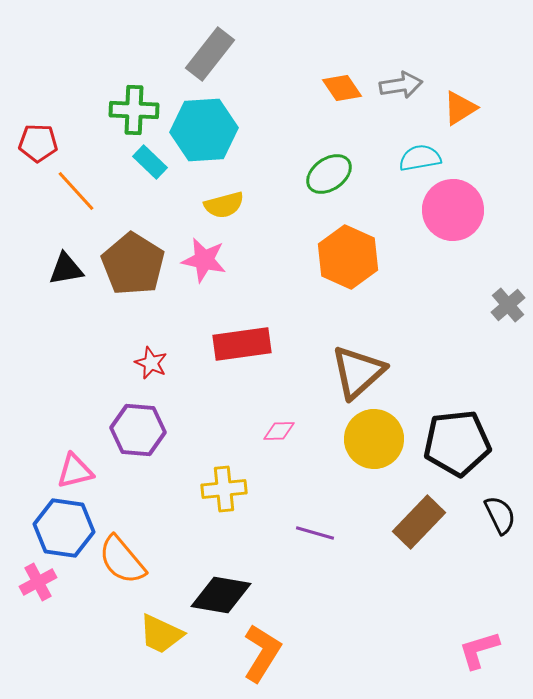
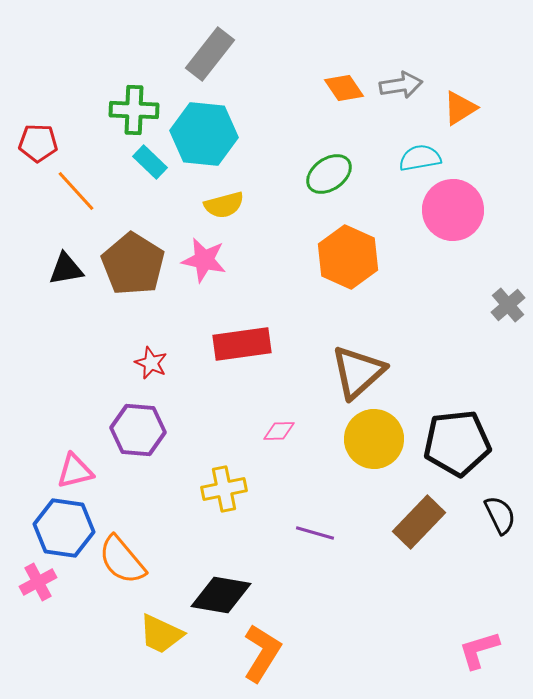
orange diamond: moved 2 px right
cyan hexagon: moved 4 px down; rotated 10 degrees clockwise
yellow cross: rotated 6 degrees counterclockwise
